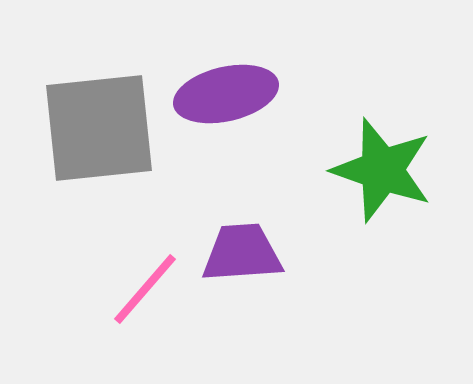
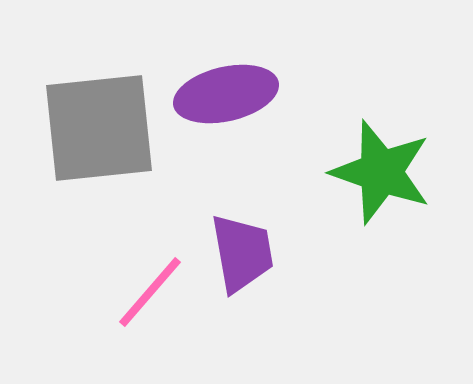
green star: moved 1 px left, 2 px down
purple trapezoid: rotated 84 degrees clockwise
pink line: moved 5 px right, 3 px down
